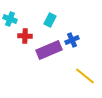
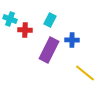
red cross: moved 6 px up
blue cross: rotated 24 degrees clockwise
purple rectangle: rotated 40 degrees counterclockwise
yellow line: moved 3 px up
